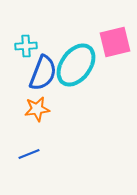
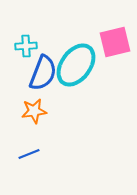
orange star: moved 3 px left, 2 px down
